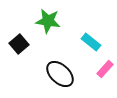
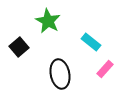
green star: rotated 20 degrees clockwise
black square: moved 3 px down
black ellipse: rotated 36 degrees clockwise
